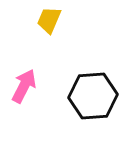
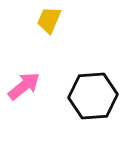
pink arrow: rotated 24 degrees clockwise
